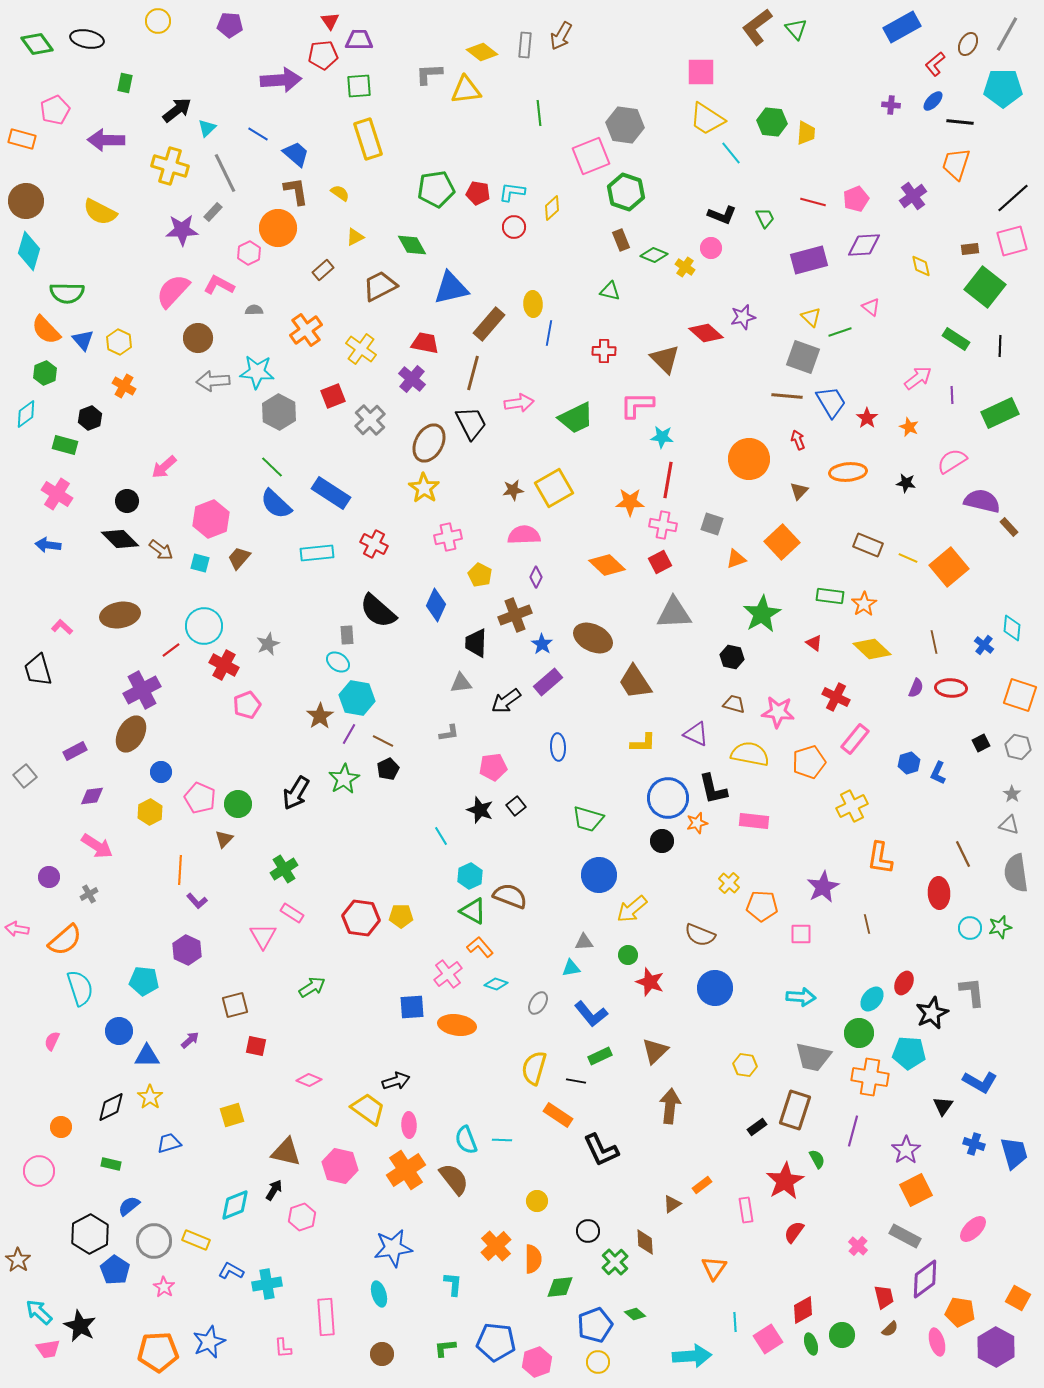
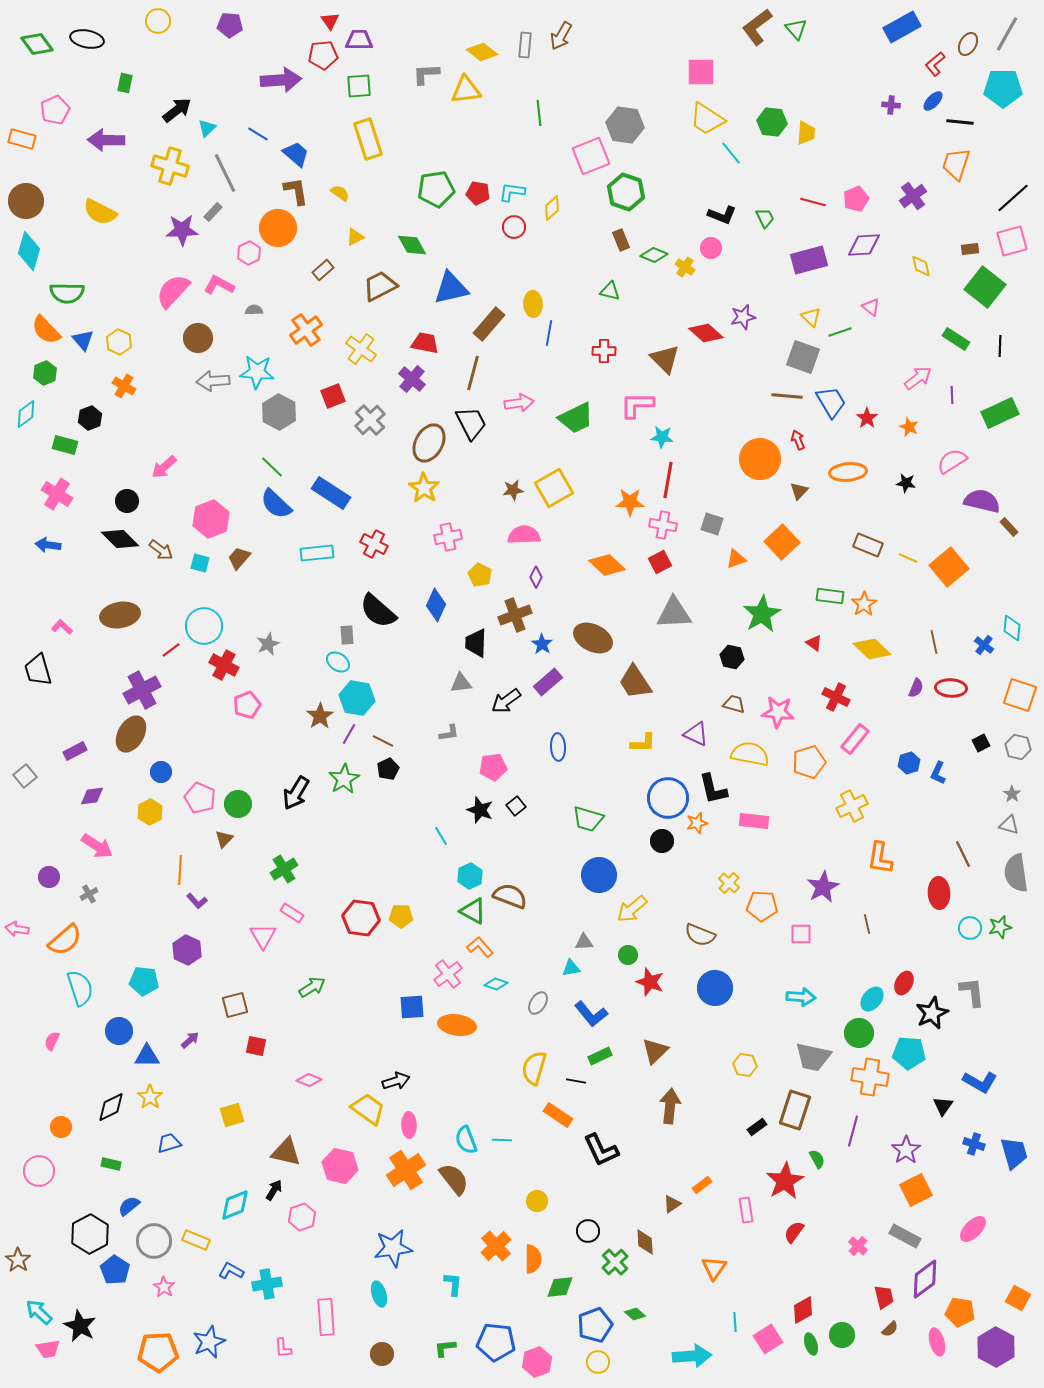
gray L-shape at (429, 74): moved 3 px left
orange circle at (749, 459): moved 11 px right
